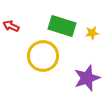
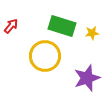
red arrow: rotated 105 degrees clockwise
yellow circle: moved 2 px right
